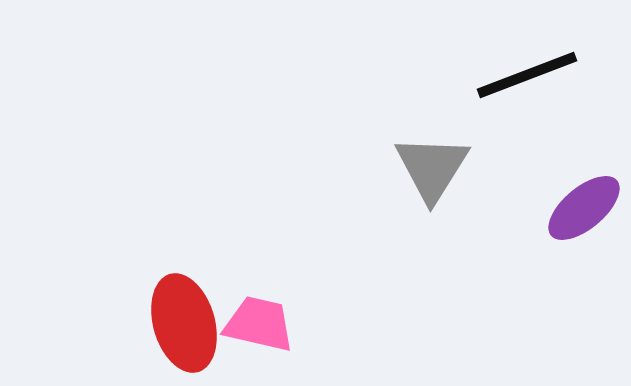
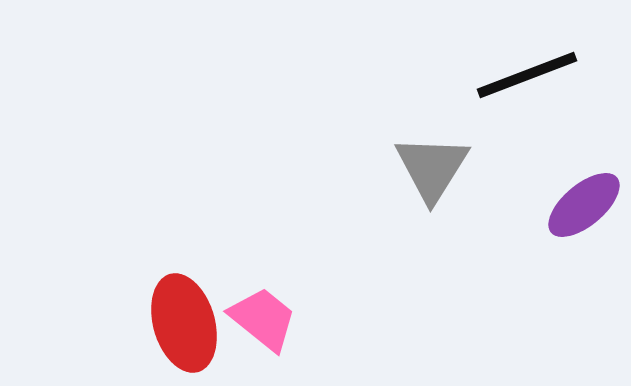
purple ellipse: moved 3 px up
pink trapezoid: moved 4 px right, 5 px up; rotated 26 degrees clockwise
